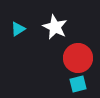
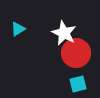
white star: moved 9 px right, 6 px down
red circle: moved 2 px left, 5 px up
